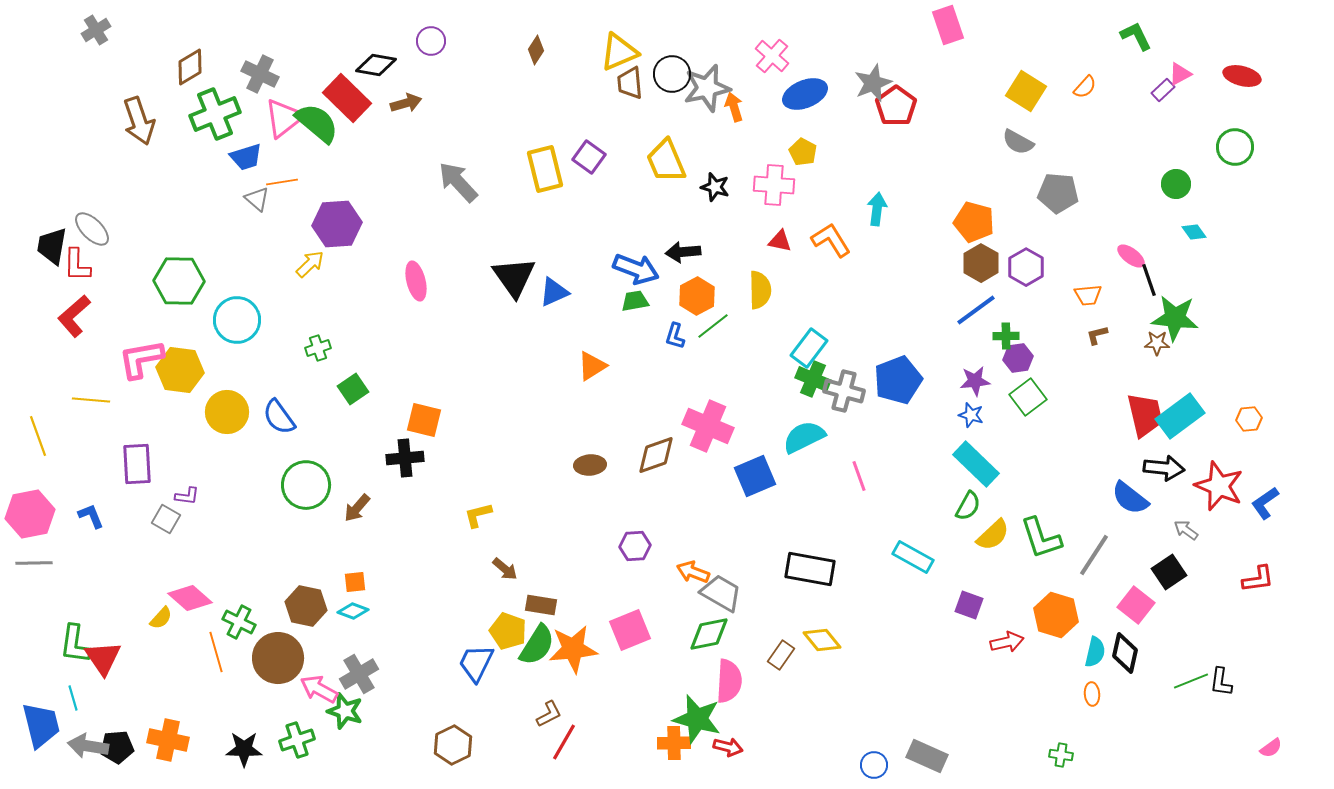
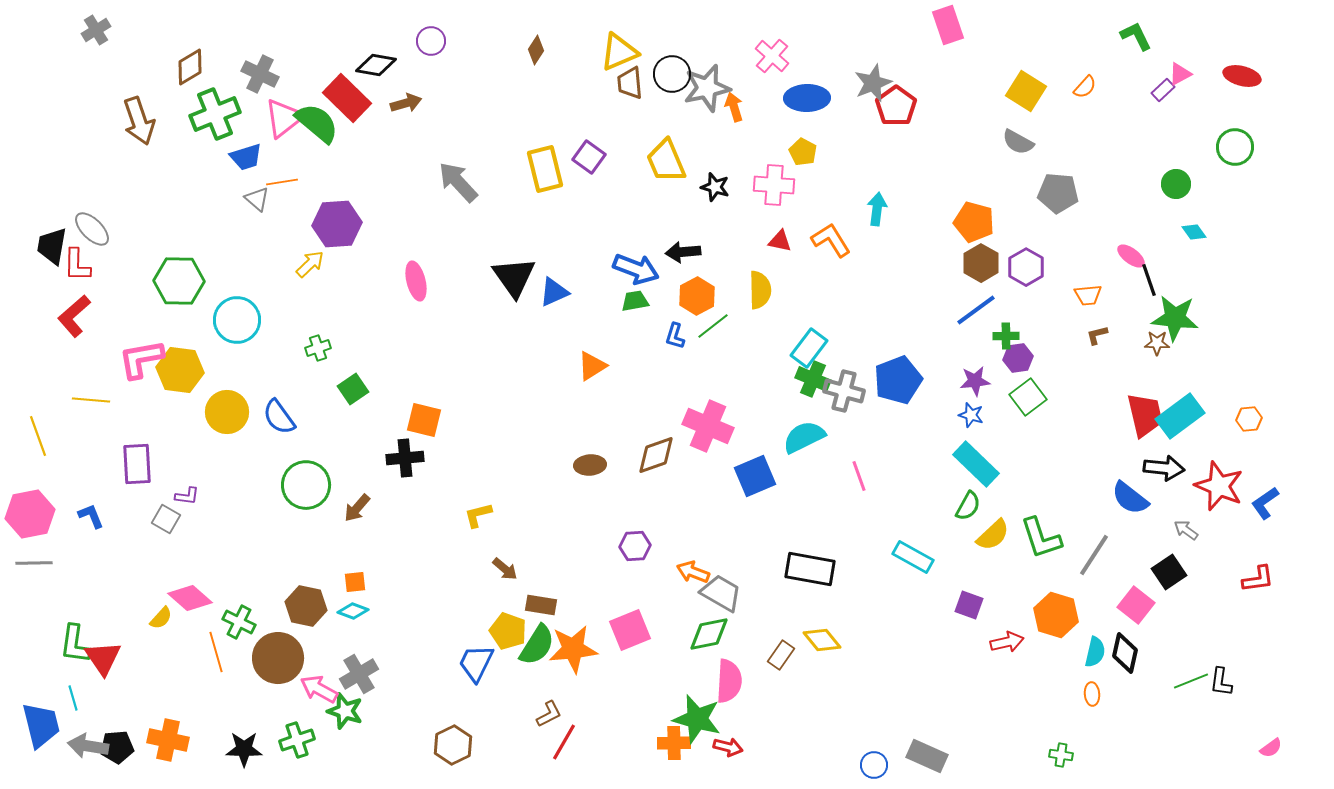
blue ellipse at (805, 94): moved 2 px right, 4 px down; rotated 21 degrees clockwise
